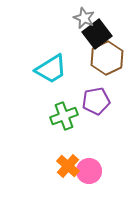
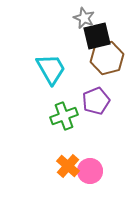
black square: moved 2 px down; rotated 24 degrees clockwise
brown hexagon: rotated 12 degrees clockwise
cyan trapezoid: rotated 88 degrees counterclockwise
purple pentagon: rotated 12 degrees counterclockwise
pink circle: moved 1 px right
